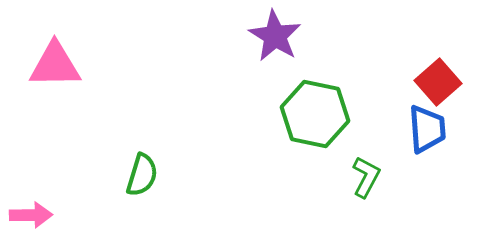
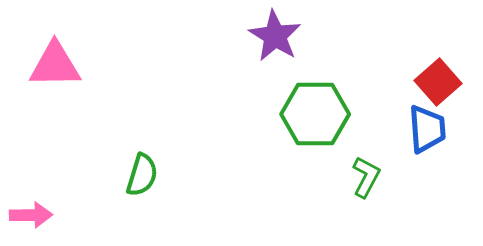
green hexagon: rotated 12 degrees counterclockwise
